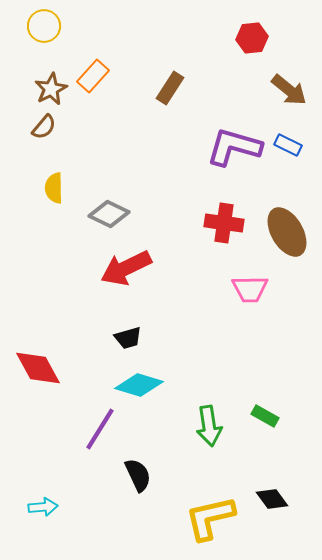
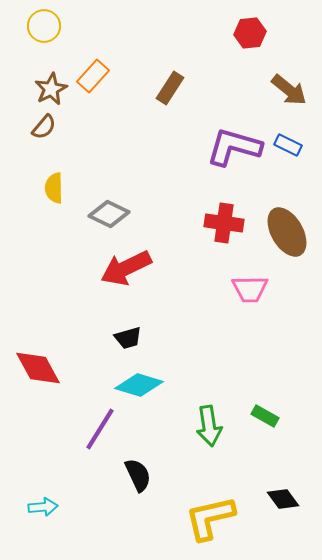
red hexagon: moved 2 px left, 5 px up
black diamond: moved 11 px right
